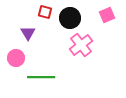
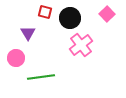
pink square: moved 1 px up; rotated 21 degrees counterclockwise
green line: rotated 8 degrees counterclockwise
